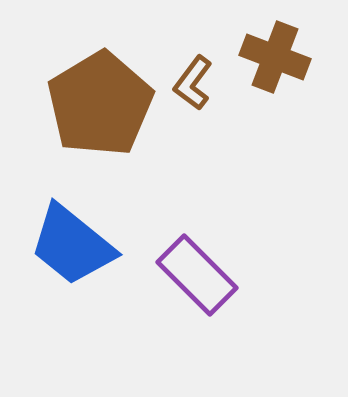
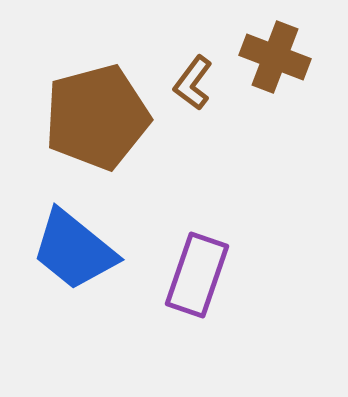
brown pentagon: moved 3 px left, 13 px down; rotated 16 degrees clockwise
blue trapezoid: moved 2 px right, 5 px down
purple rectangle: rotated 64 degrees clockwise
